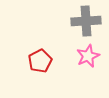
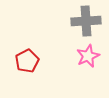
red pentagon: moved 13 px left
